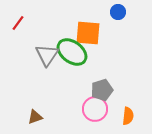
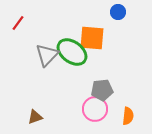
orange square: moved 4 px right, 5 px down
gray triangle: rotated 10 degrees clockwise
gray pentagon: rotated 10 degrees clockwise
